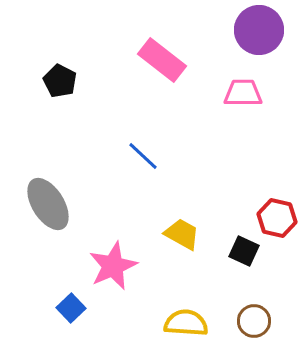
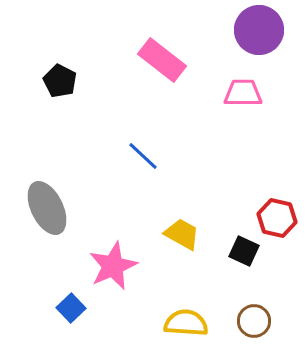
gray ellipse: moved 1 px left, 4 px down; rotated 6 degrees clockwise
